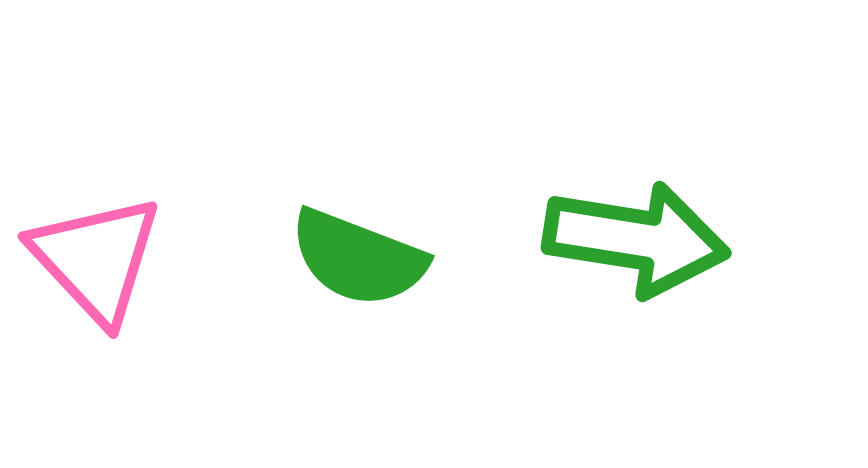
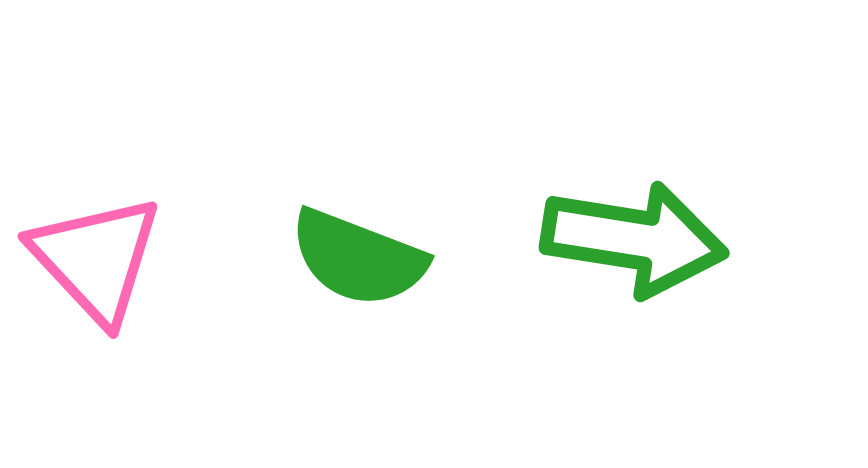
green arrow: moved 2 px left
